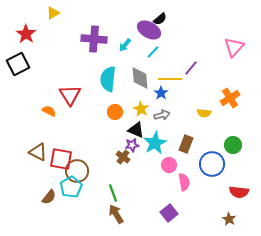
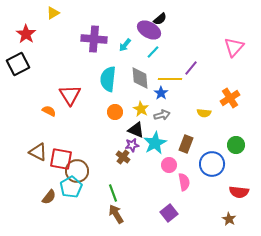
green circle: moved 3 px right
